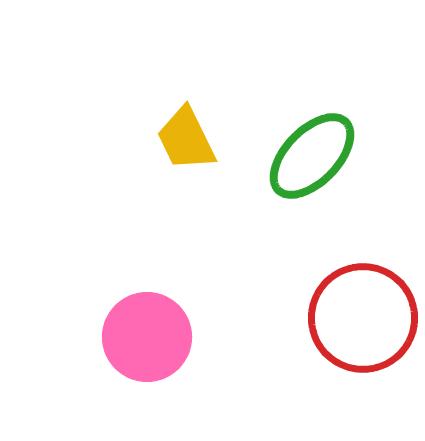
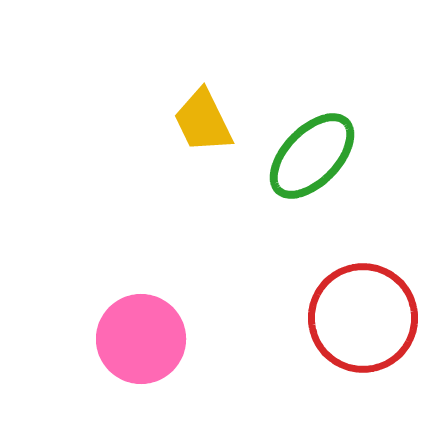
yellow trapezoid: moved 17 px right, 18 px up
pink circle: moved 6 px left, 2 px down
